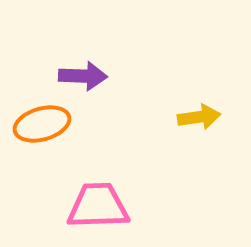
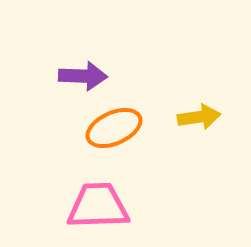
orange ellipse: moved 72 px right, 4 px down; rotated 8 degrees counterclockwise
